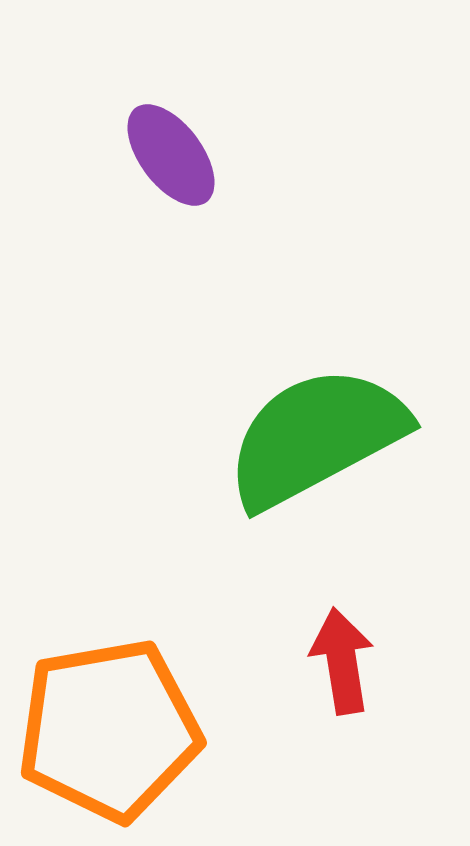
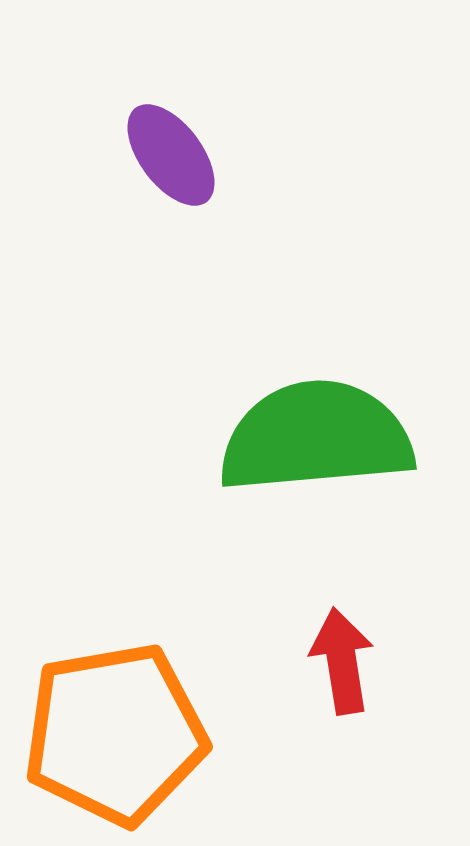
green semicircle: rotated 23 degrees clockwise
orange pentagon: moved 6 px right, 4 px down
